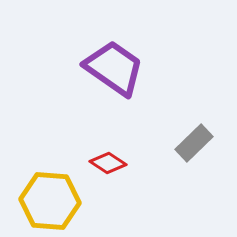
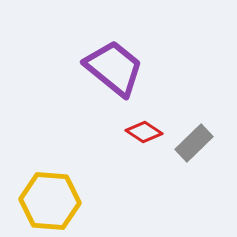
purple trapezoid: rotated 4 degrees clockwise
red diamond: moved 36 px right, 31 px up
